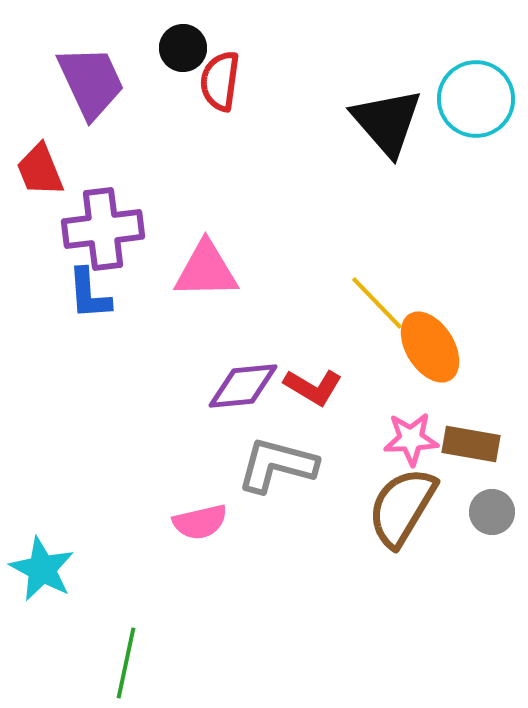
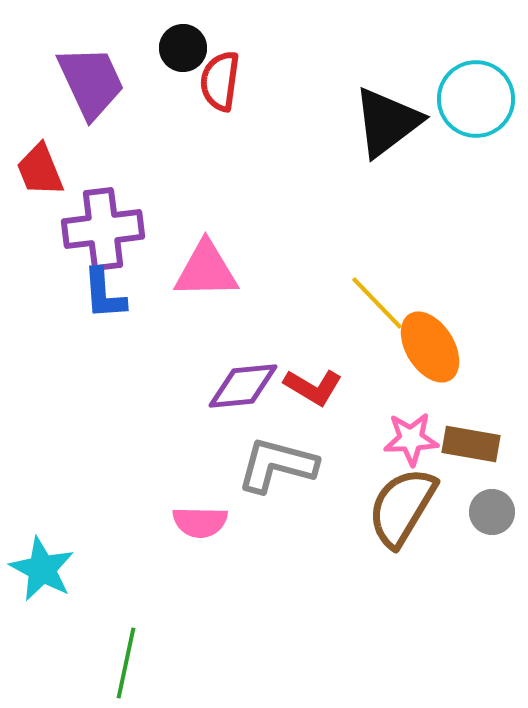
black triangle: rotated 34 degrees clockwise
blue L-shape: moved 15 px right
pink semicircle: rotated 14 degrees clockwise
